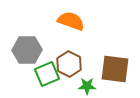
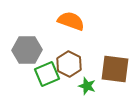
green star: rotated 18 degrees clockwise
